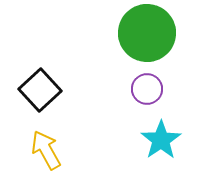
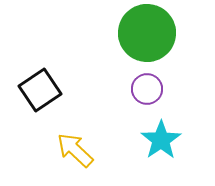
black square: rotated 9 degrees clockwise
yellow arrow: moved 29 px right; rotated 18 degrees counterclockwise
